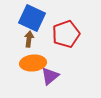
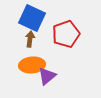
brown arrow: moved 1 px right
orange ellipse: moved 1 px left, 2 px down
purple triangle: moved 3 px left
